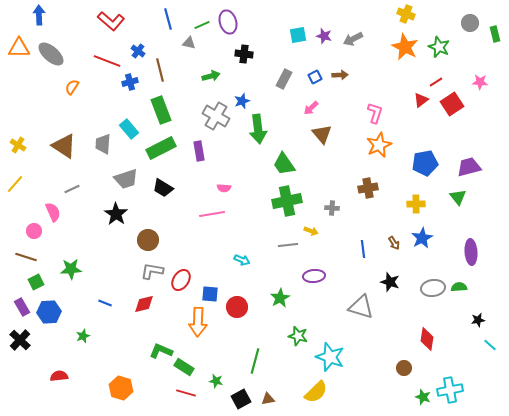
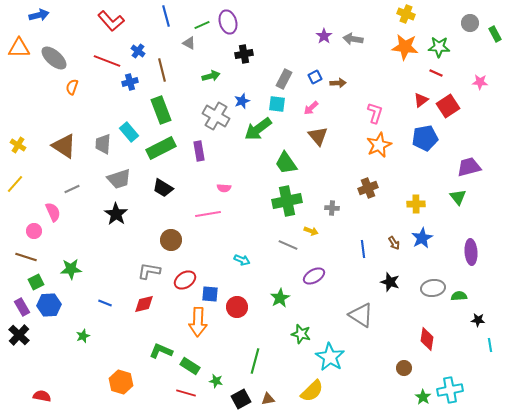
blue arrow at (39, 15): rotated 78 degrees clockwise
blue line at (168, 19): moved 2 px left, 3 px up
red L-shape at (111, 21): rotated 8 degrees clockwise
green rectangle at (495, 34): rotated 14 degrees counterclockwise
cyan square at (298, 35): moved 21 px left, 69 px down; rotated 18 degrees clockwise
purple star at (324, 36): rotated 21 degrees clockwise
gray arrow at (353, 39): rotated 36 degrees clockwise
gray triangle at (189, 43): rotated 16 degrees clockwise
orange star at (405, 47): rotated 20 degrees counterclockwise
green star at (439, 47): rotated 20 degrees counterclockwise
gray ellipse at (51, 54): moved 3 px right, 4 px down
black cross at (244, 54): rotated 18 degrees counterclockwise
brown line at (160, 70): moved 2 px right
brown arrow at (340, 75): moved 2 px left, 8 px down
red line at (436, 82): moved 9 px up; rotated 56 degrees clockwise
orange semicircle at (72, 87): rotated 14 degrees counterclockwise
red square at (452, 104): moved 4 px left, 2 px down
cyan rectangle at (129, 129): moved 3 px down
green arrow at (258, 129): rotated 60 degrees clockwise
brown triangle at (322, 134): moved 4 px left, 2 px down
blue pentagon at (425, 163): moved 25 px up
green trapezoid at (284, 164): moved 2 px right, 1 px up
gray trapezoid at (126, 179): moved 7 px left
brown cross at (368, 188): rotated 12 degrees counterclockwise
pink line at (212, 214): moved 4 px left
brown circle at (148, 240): moved 23 px right
gray line at (288, 245): rotated 30 degrees clockwise
gray L-shape at (152, 271): moved 3 px left
purple ellipse at (314, 276): rotated 25 degrees counterclockwise
red ellipse at (181, 280): moved 4 px right; rotated 25 degrees clockwise
green semicircle at (459, 287): moved 9 px down
gray triangle at (361, 307): moved 8 px down; rotated 16 degrees clockwise
blue hexagon at (49, 312): moved 7 px up
black star at (478, 320): rotated 16 degrees clockwise
green star at (298, 336): moved 3 px right, 2 px up
black cross at (20, 340): moved 1 px left, 5 px up
cyan line at (490, 345): rotated 40 degrees clockwise
cyan star at (330, 357): rotated 12 degrees clockwise
green rectangle at (184, 367): moved 6 px right, 1 px up
red semicircle at (59, 376): moved 17 px left, 20 px down; rotated 18 degrees clockwise
orange hexagon at (121, 388): moved 6 px up
yellow semicircle at (316, 392): moved 4 px left, 1 px up
green star at (423, 397): rotated 14 degrees clockwise
